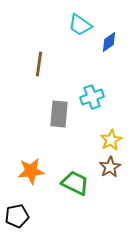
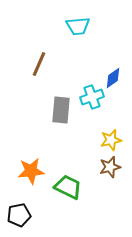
cyan trapezoid: moved 2 px left, 1 px down; rotated 40 degrees counterclockwise
blue diamond: moved 4 px right, 36 px down
brown line: rotated 15 degrees clockwise
gray rectangle: moved 2 px right, 4 px up
yellow star: rotated 15 degrees clockwise
brown star: rotated 15 degrees clockwise
green trapezoid: moved 7 px left, 4 px down
black pentagon: moved 2 px right, 1 px up
